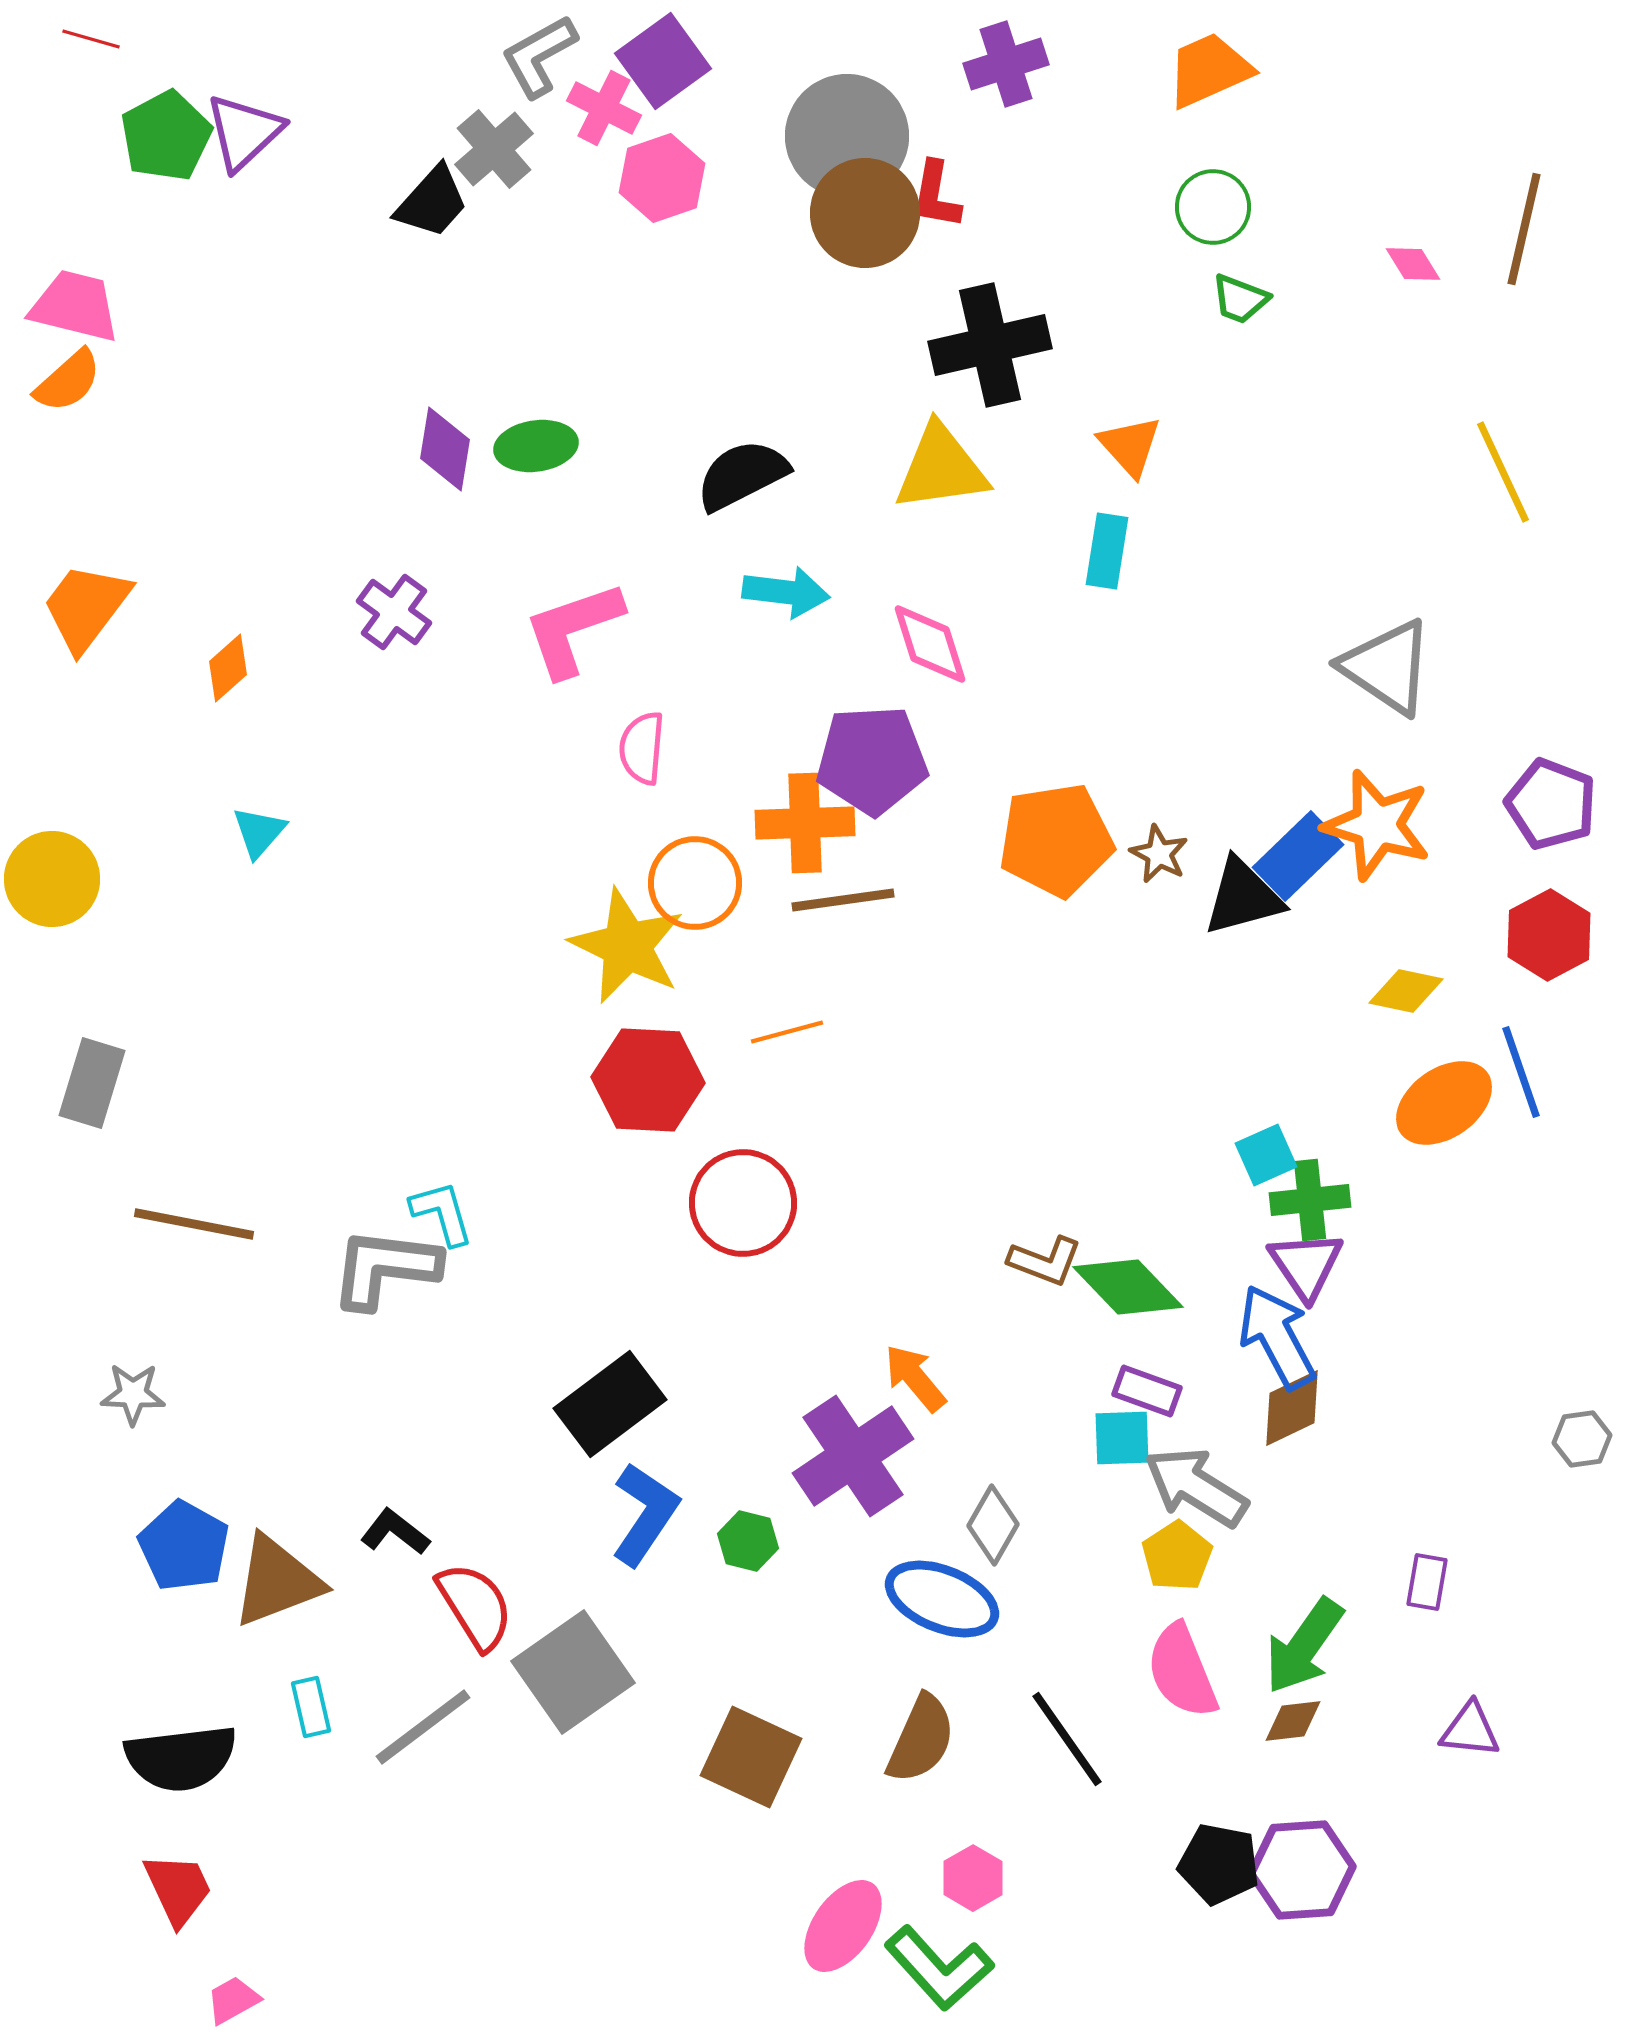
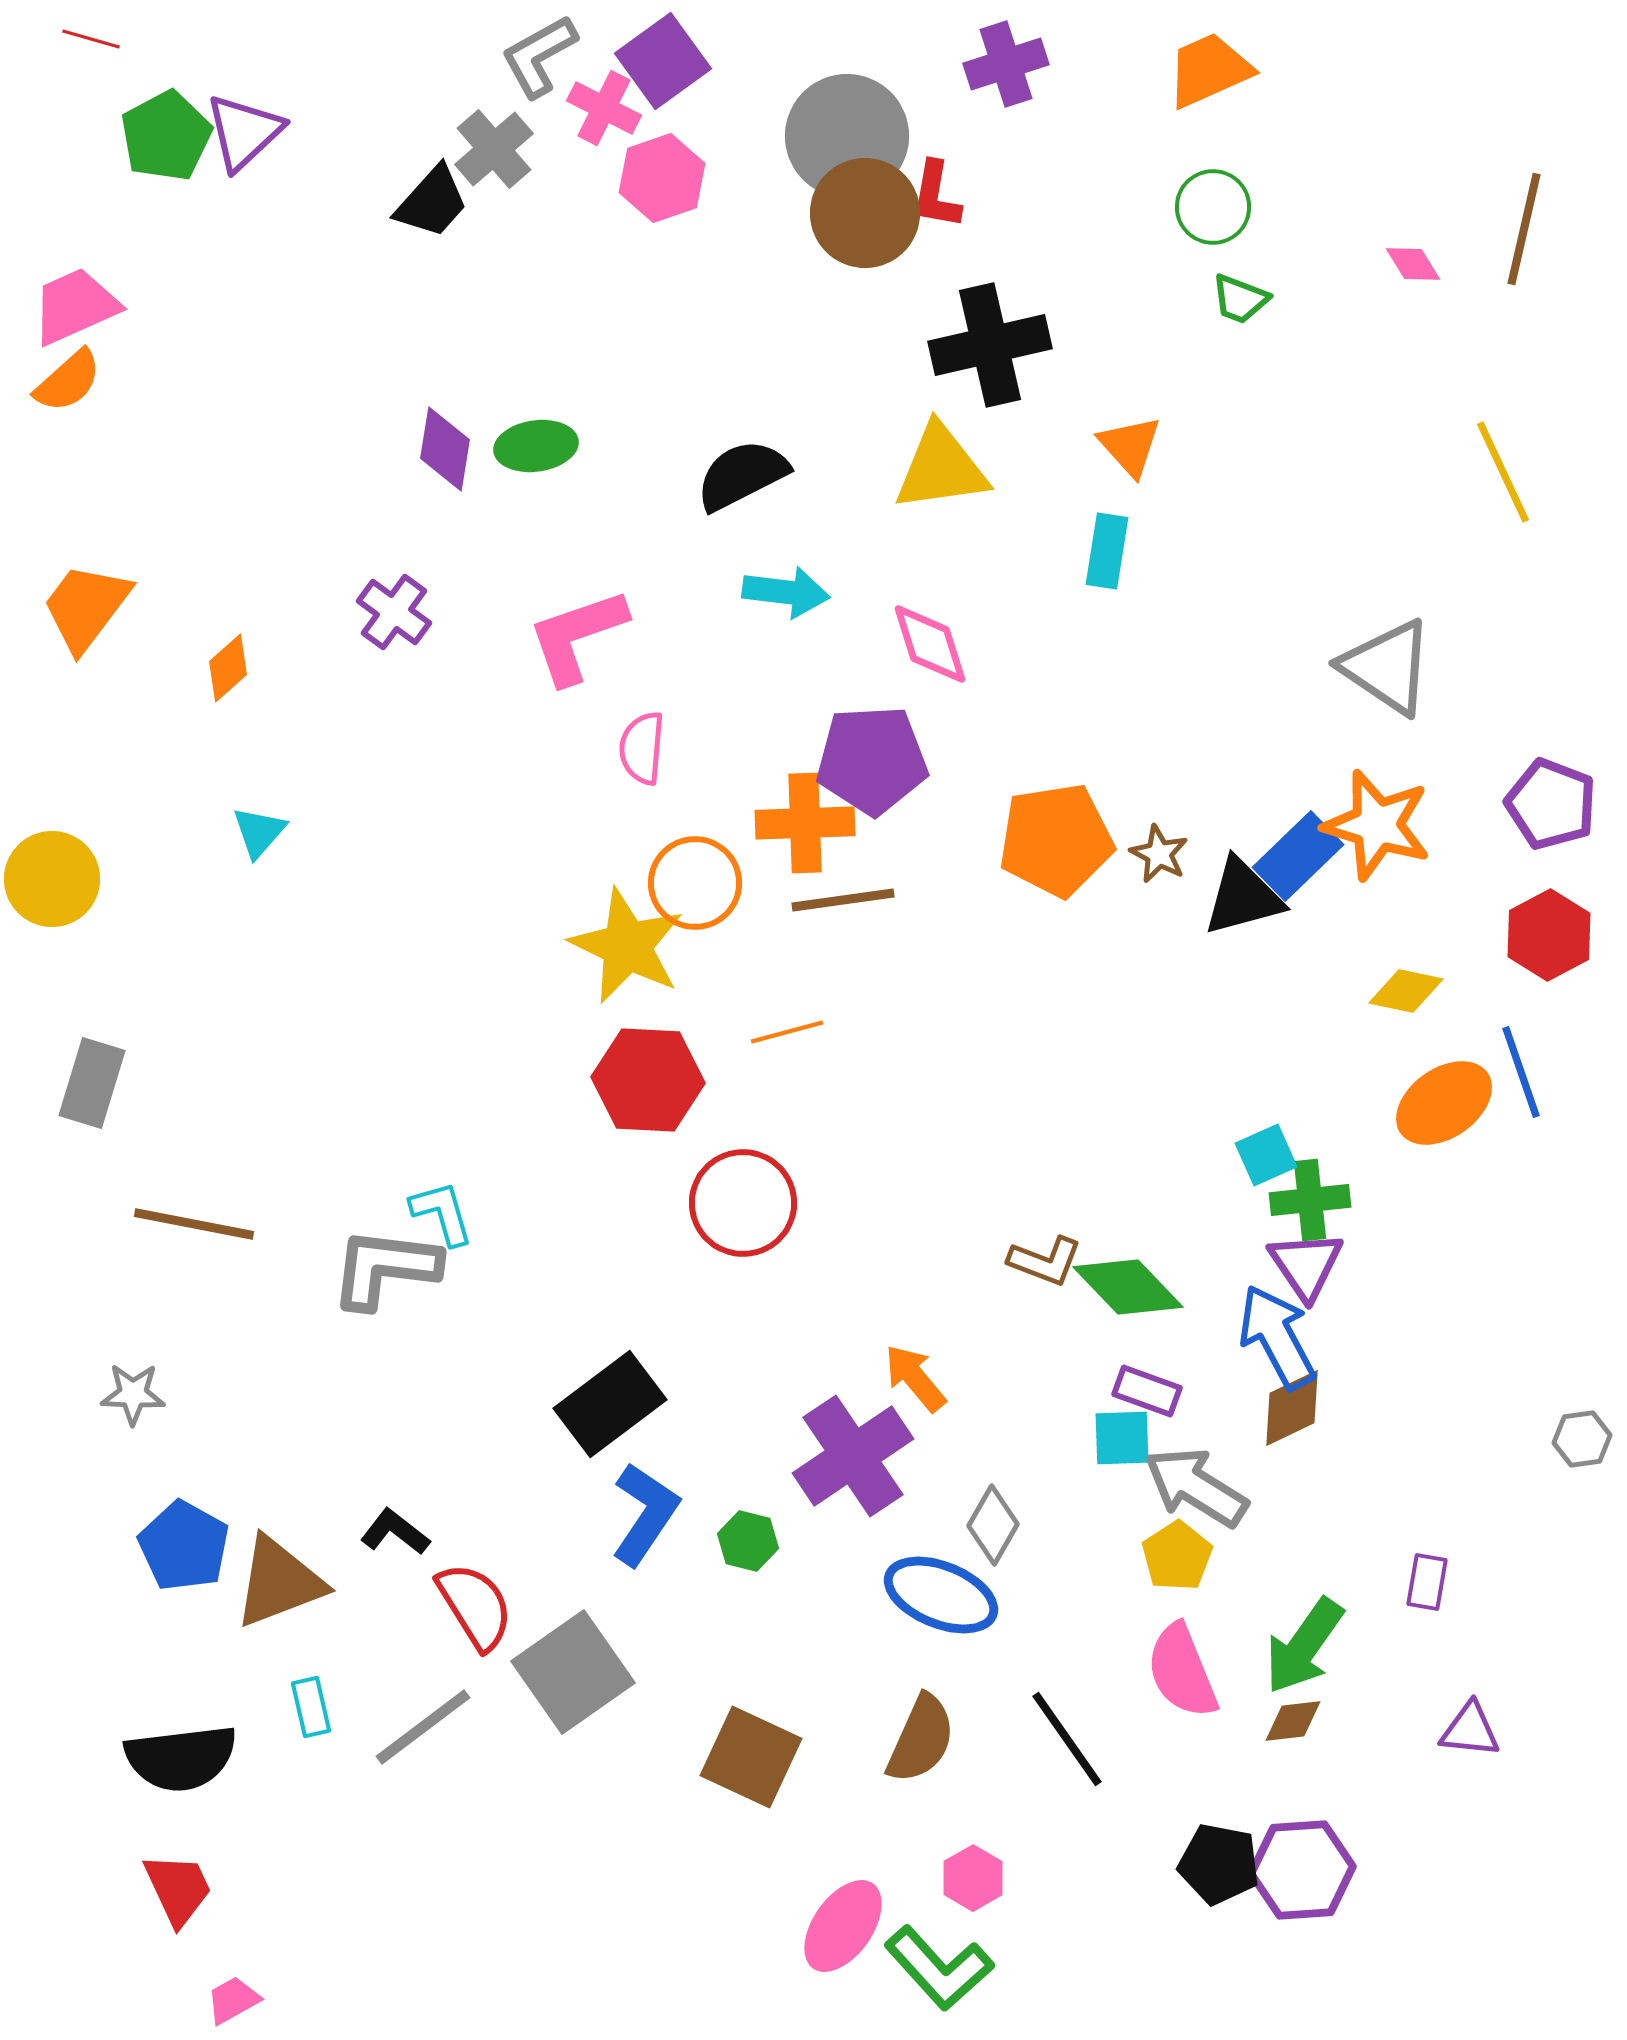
pink trapezoid at (75, 306): rotated 38 degrees counterclockwise
pink L-shape at (573, 629): moved 4 px right, 7 px down
brown triangle at (277, 1581): moved 2 px right, 1 px down
blue ellipse at (942, 1599): moved 1 px left, 4 px up
